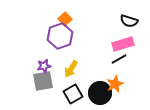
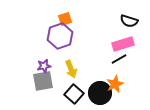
orange square: rotated 24 degrees clockwise
yellow arrow: rotated 54 degrees counterclockwise
black square: moved 1 px right; rotated 18 degrees counterclockwise
